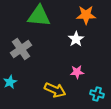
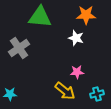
green triangle: moved 1 px right, 1 px down
white star: moved 1 px up; rotated 21 degrees counterclockwise
gray cross: moved 2 px left, 1 px up
cyan star: moved 12 px down; rotated 24 degrees clockwise
yellow arrow: moved 10 px right, 1 px down; rotated 15 degrees clockwise
cyan cross: rotated 32 degrees counterclockwise
